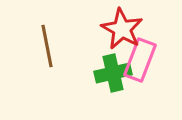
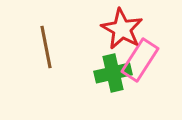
brown line: moved 1 px left, 1 px down
pink rectangle: rotated 12 degrees clockwise
